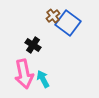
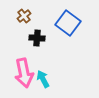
brown cross: moved 29 px left
black cross: moved 4 px right, 7 px up; rotated 28 degrees counterclockwise
pink arrow: moved 1 px up
